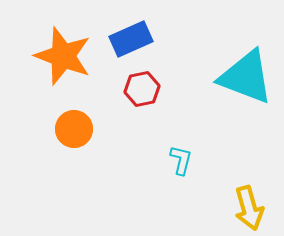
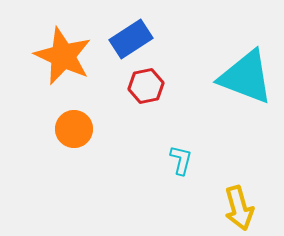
blue rectangle: rotated 9 degrees counterclockwise
orange star: rotated 4 degrees clockwise
red hexagon: moved 4 px right, 3 px up
yellow arrow: moved 10 px left
